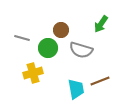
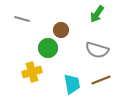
green arrow: moved 4 px left, 10 px up
gray line: moved 19 px up
gray semicircle: moved 16 px right
yellow cross: moved 1 px left, 1 px up
brown line: moved 1 px right, 1 px up
cyan trapezoid: moved 4 px left, 5 px up
